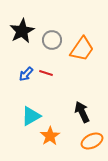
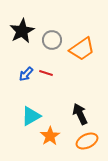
orange trapezoid: rotated 20 degrees clockwise
black arrow: moved 2 px left, 2 px down
orange ellipse: moved 5 px left
